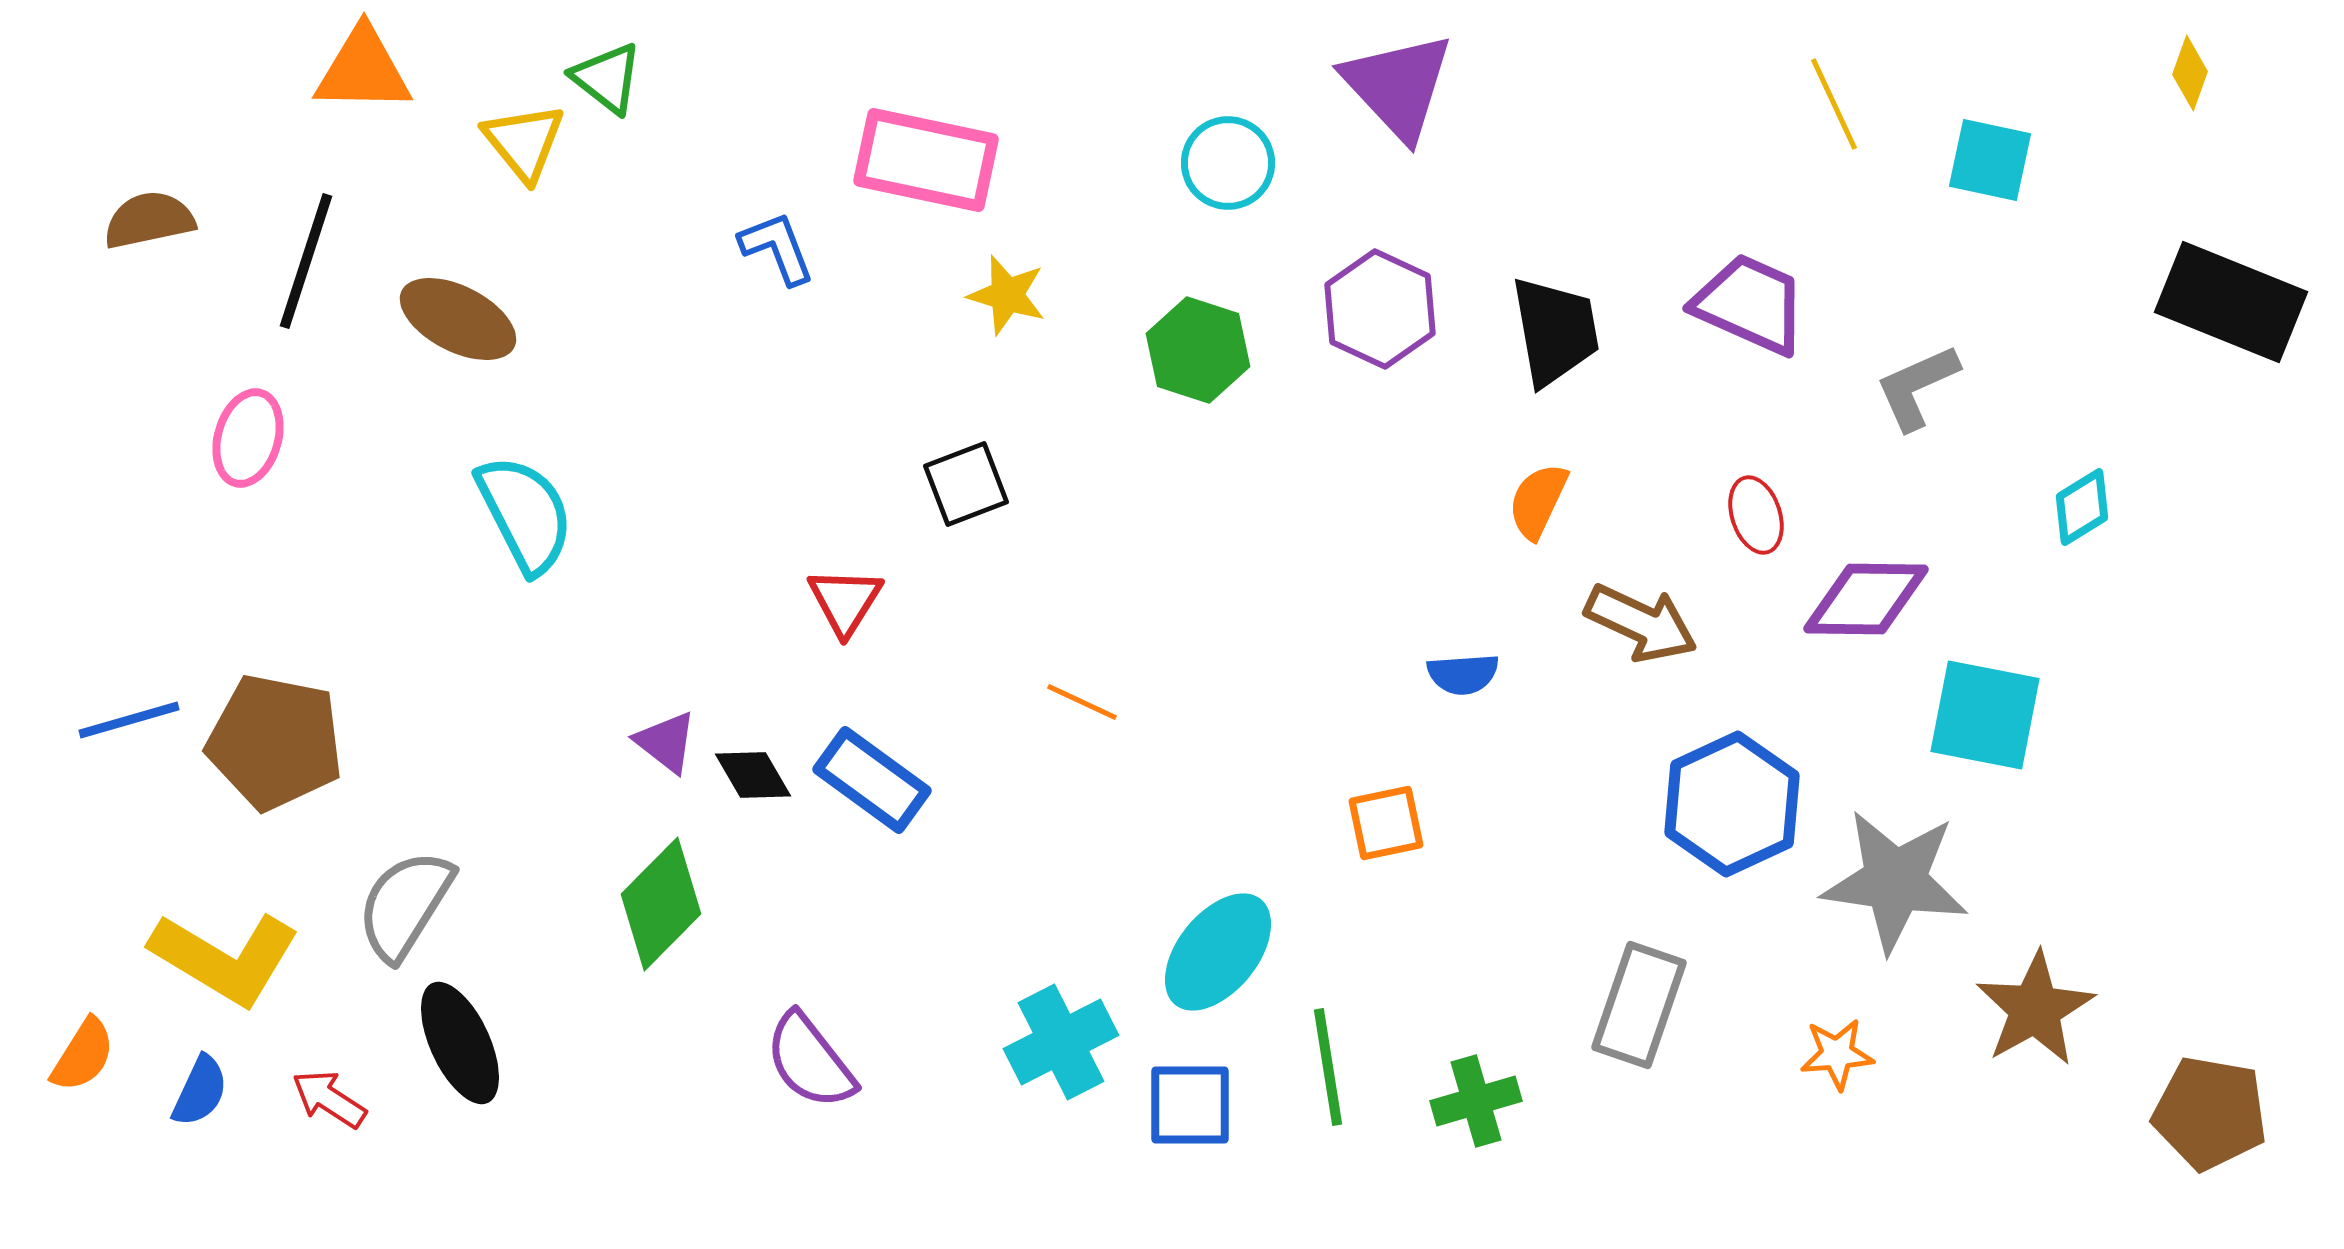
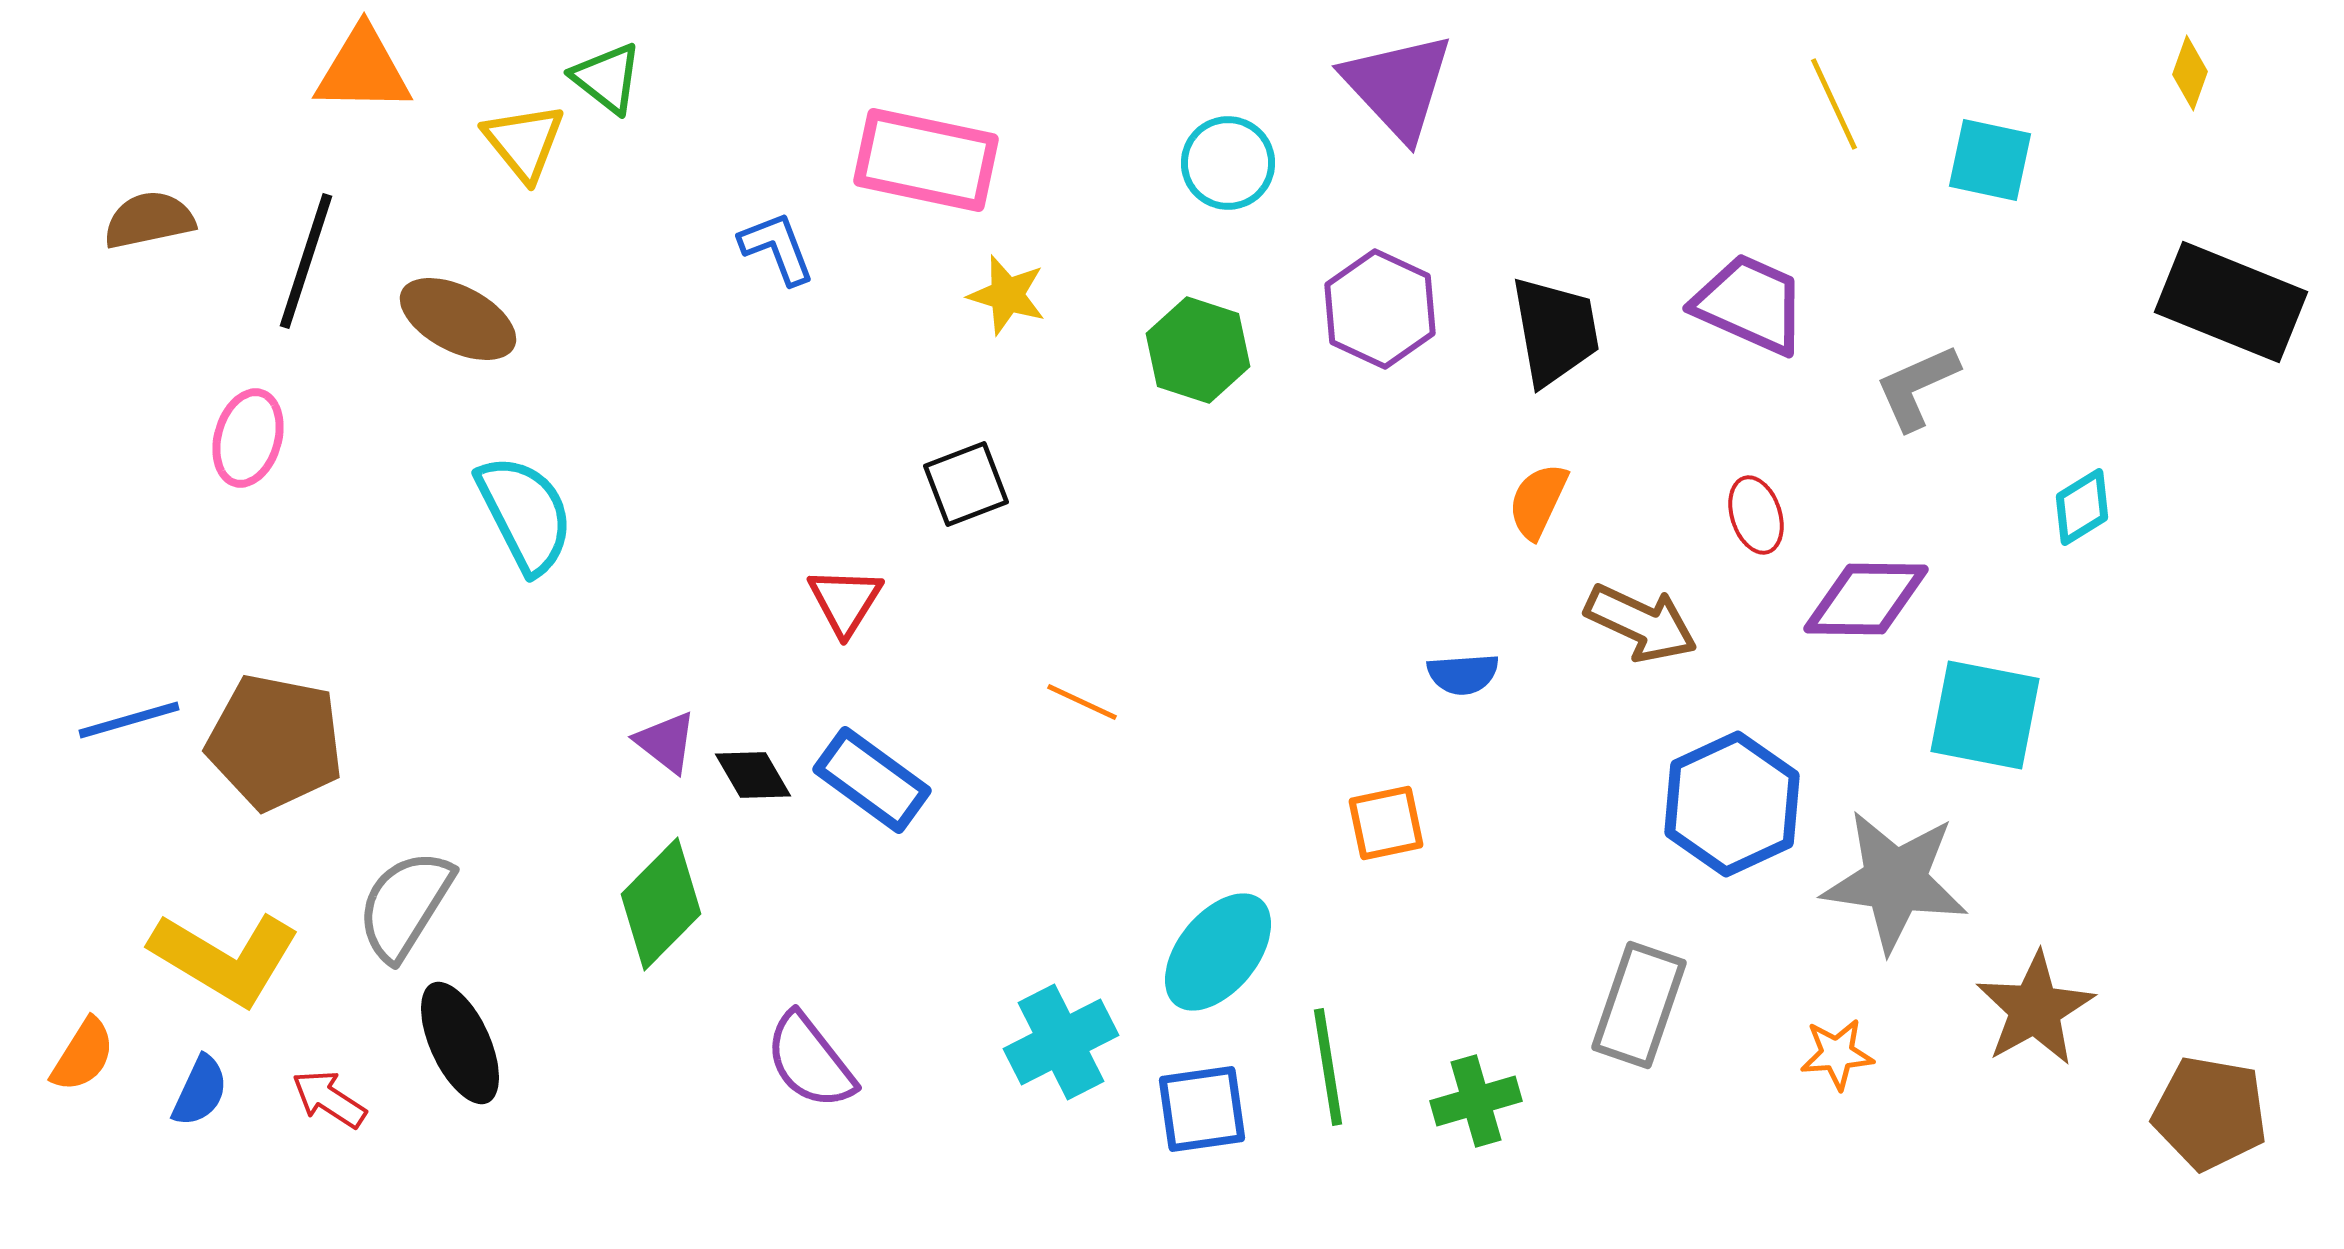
blue square at (1190, 1105): moved 12 px right, 4 px down; rotated 8 degrees counterclockwise
